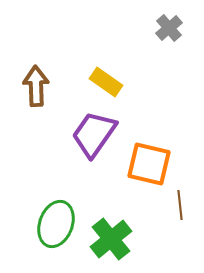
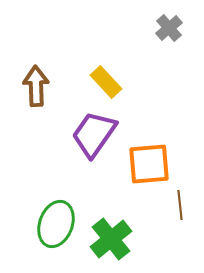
yellow rectangle: rotated 12 degrees clockwise
orange square: rotated 18 degrees counterclockwise
